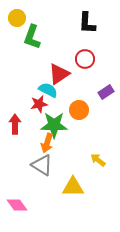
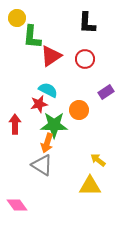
green L-shape: rotated 15 degrees counterclockwise
red triangle: moved 8 px left, 18 px up
yellow triangle: moved 17 px right, 1 px up
